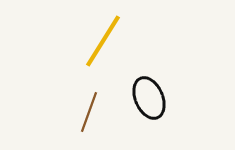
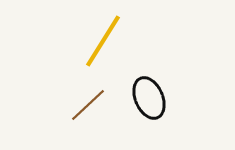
brown line: moved 1 px left, 7 px up; rotated 27 degrees clockwise
